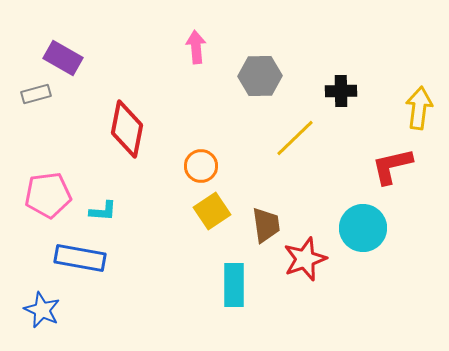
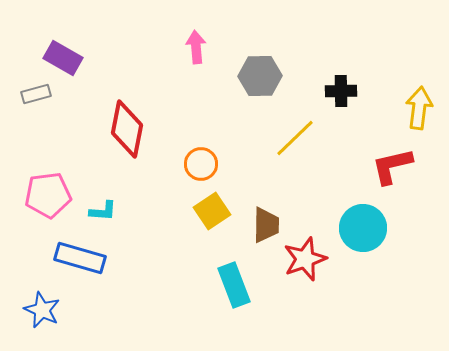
orange circle: moved 2 px up
brown trapezoid: rotated 9 degrees clockwise
blue rectangle: rotated 6 degrees clockwise
cyan rectangle: rotated 21 degrees counterclockwise
